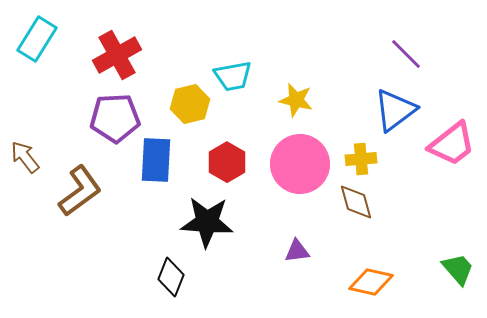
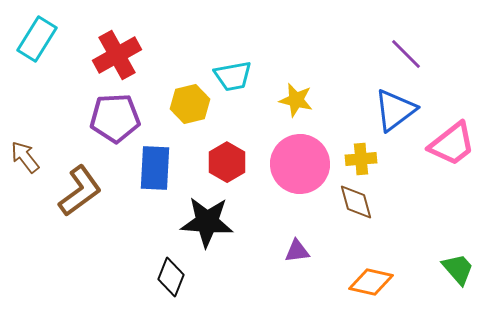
blue rectangle: moved 1 px left, 8 px down
